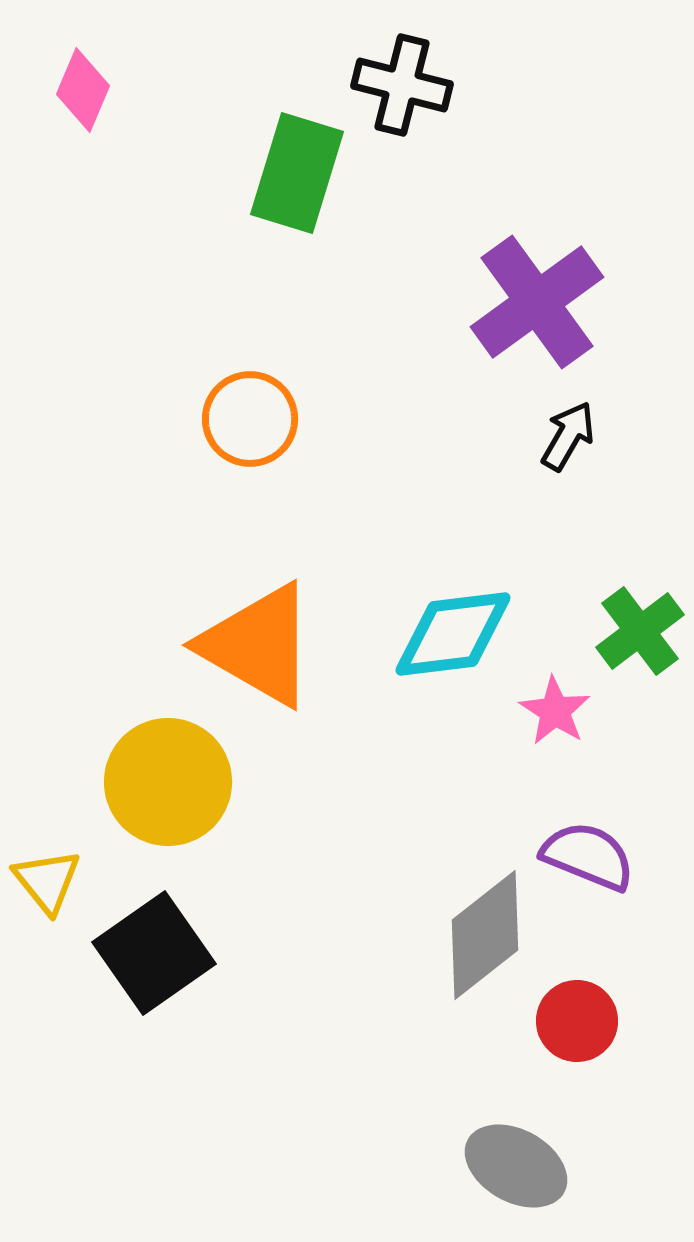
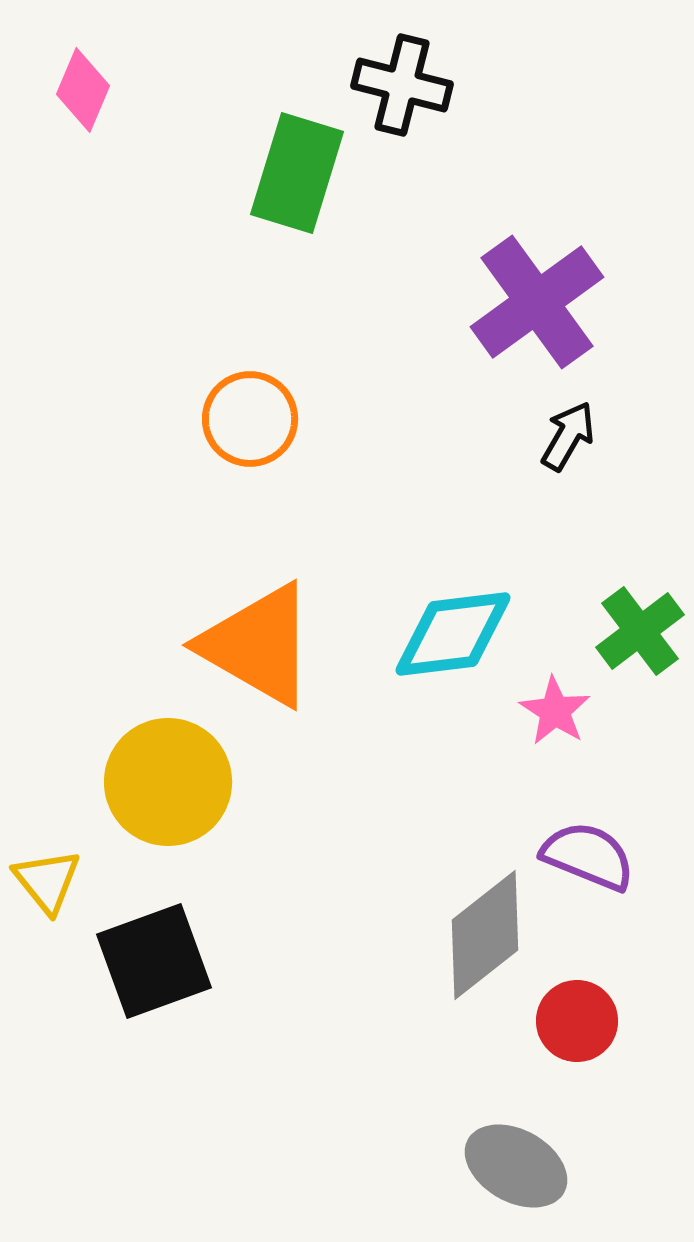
black square: moved 8 px down; rotated 15 degrees clockwise
